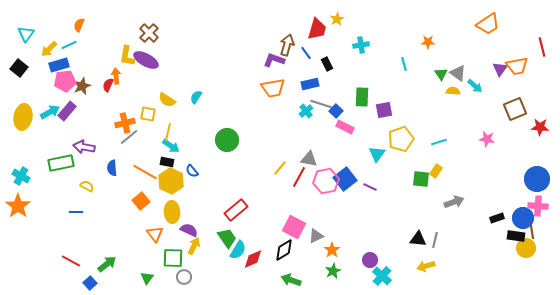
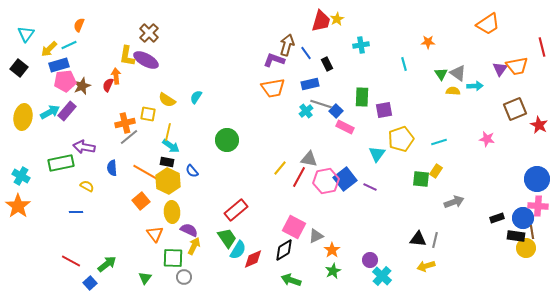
red trapezoid at (317, 29): moved 4 px right, 8 px up
cyan arrow at (475, 86): rotated 42 degrees counterclockwise
red star at (540, 127): moved 1 px left, 2 px up; rotated 24 degrees clockwise
yellow hexagon at (171, 181): moved 3 px left
green triangle at (147, 278): moved 2 px left
